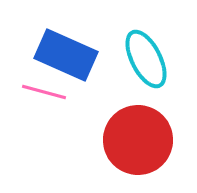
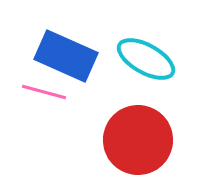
blue rectangle: moved 1 px down
cyan ellipse: rotated 34 degrees counterclockwise
